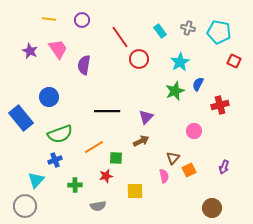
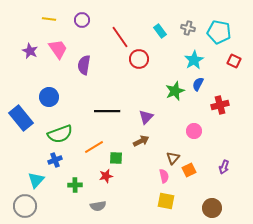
cyan star: moved 14 px right, 2 px up
yellow square: moved 31 px right, 10 px down; rotated 12 degrees clockwise
